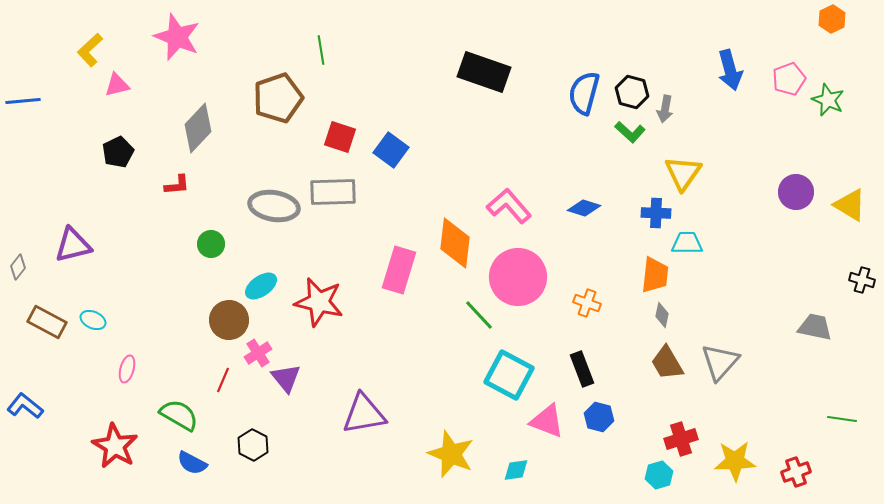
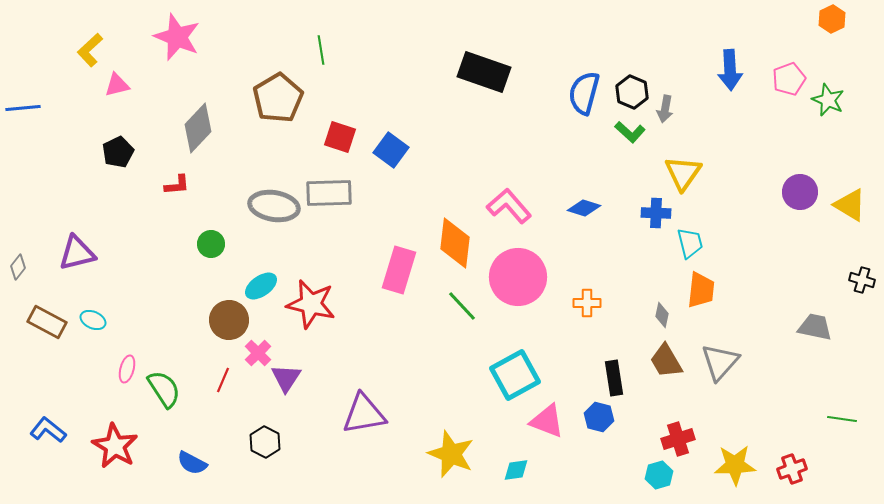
blue arrow at (730, 70): rotated 12 degrees clockwise
black hexagon at (632, 92): rotated 8 degrees clockwise
brown pentagon at (278, 98): rotated 12 degrees counterclockwise
blue line at (23, 101): moved 7 px down
gray rectangle at (333, 192): moved 4 px left, 1 px down
purple circle at (796, 192): moved 4 px right
cyan trapezoid at (687, 243): moved 3 px right; rotated 76 degrees clockwise
purple triangle at (73, 245): moved 4 px right, 8 px down
orange trapezoid at (655, 275): moved 46 px right, 15 px down
red star at (319, 302): moved 8 px left, 2 px down
orange cross at (587, 303): rotated 20 degrees counterclockwise
green line at (479, 315): moved 17 px left, 9 px up
pink cross at (258, 353): rotated 12 degrees counterclockwise
brown trapezoid at (667, 363): moved 1 px left, 2 px up
black rectangle at (582, 369): moved 32 px right, 9 px down; rotated 12 degrees clockwise
cyan square at (509, 375): moved 6 px right; rotated 33 degrees clockwise
purple triangle at (286, 378): rotated 12 degrees clockwise
blue L-shape at (25, 406): moved 23 px right, 24 px down
green semicircle at (179, 415): moved 15 px left, 26 px up; rotated 27 degrees clockwise
red cross at (681, 439): moved 3 px left
black hexagon at (253, 445): moved 12 px right, 3 px up
yellow star at (735, 461): moved 4 px down
red cross at (796, 472): moved 4 px left, 3 px up
